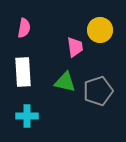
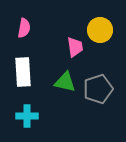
gray pentagon: moved 2 px up
